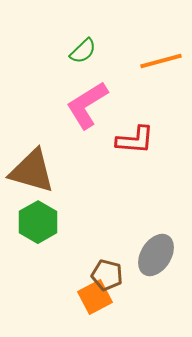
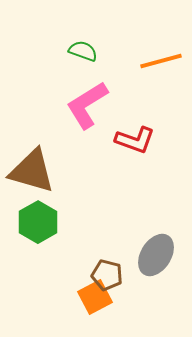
green semicircle: rotated 116 degrees counterclockwise
red L-shape: rotated 15 degrees clockwise
